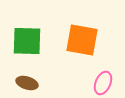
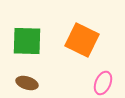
orange square: rotated 16 degrees clockwise
